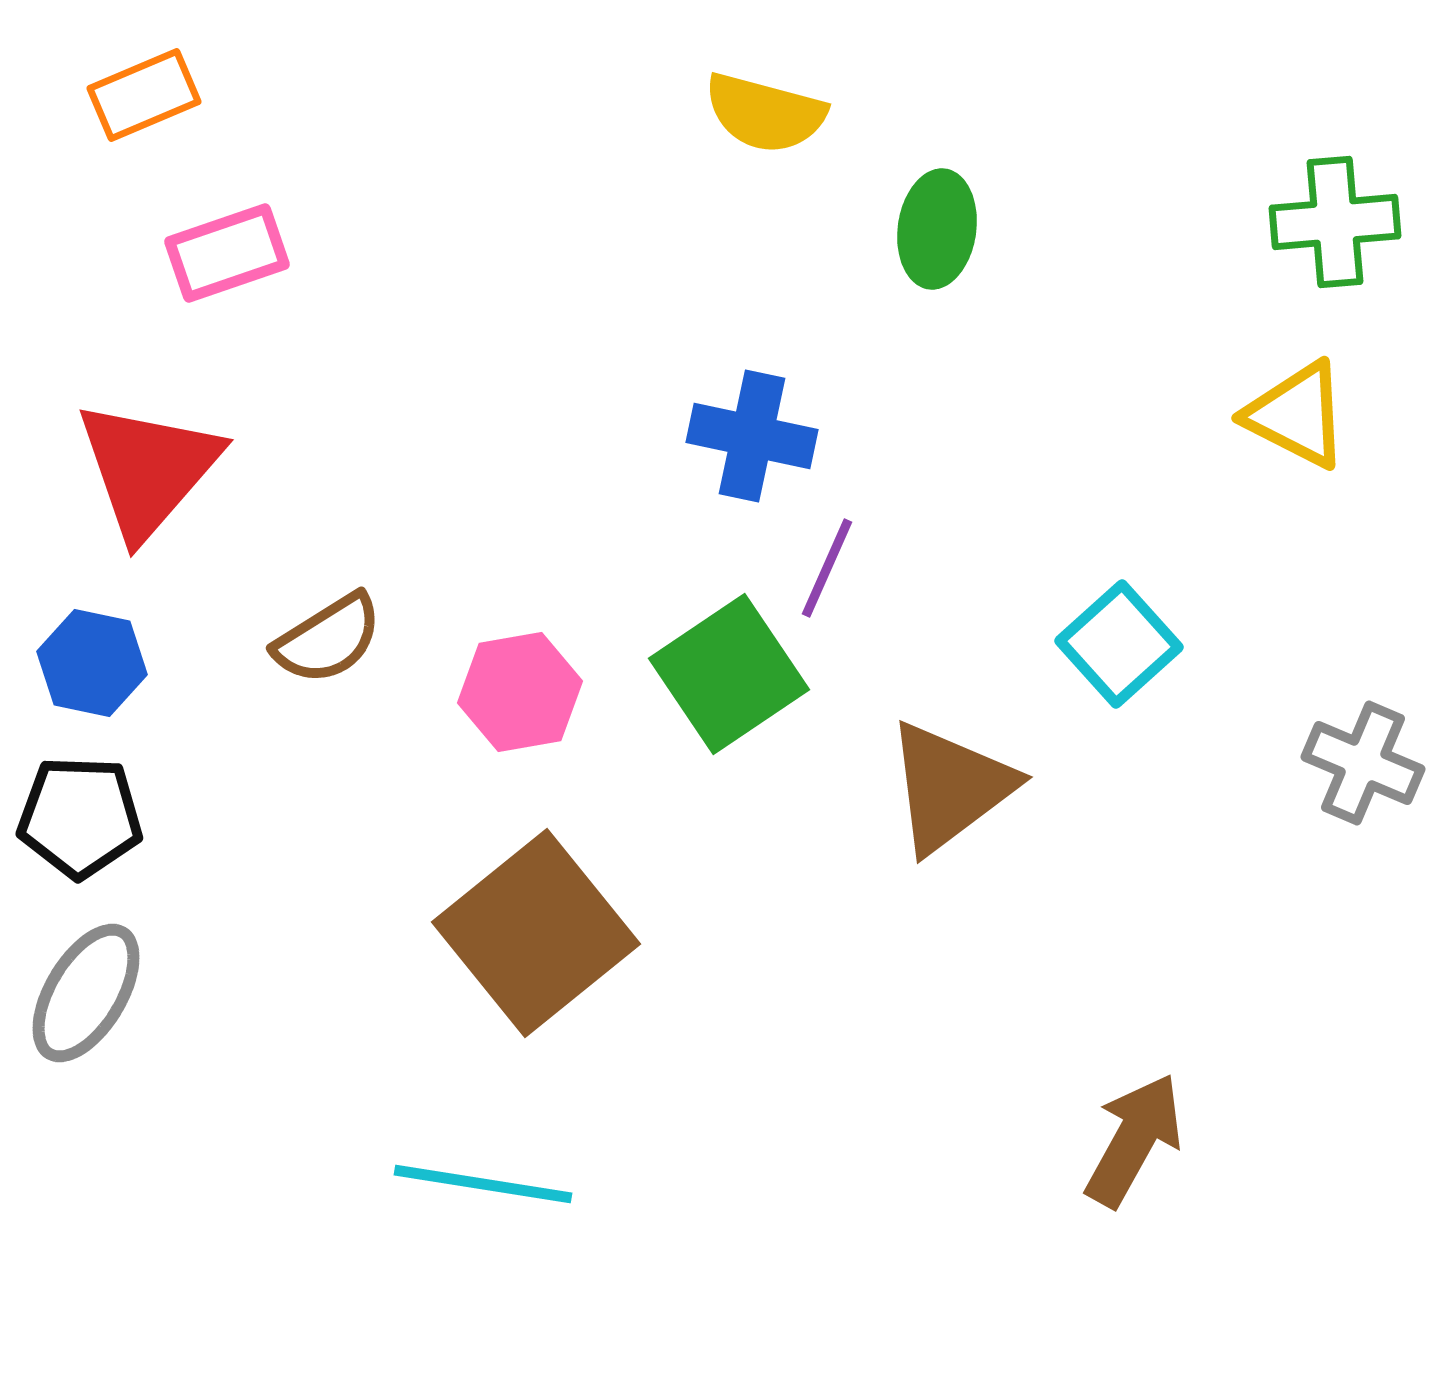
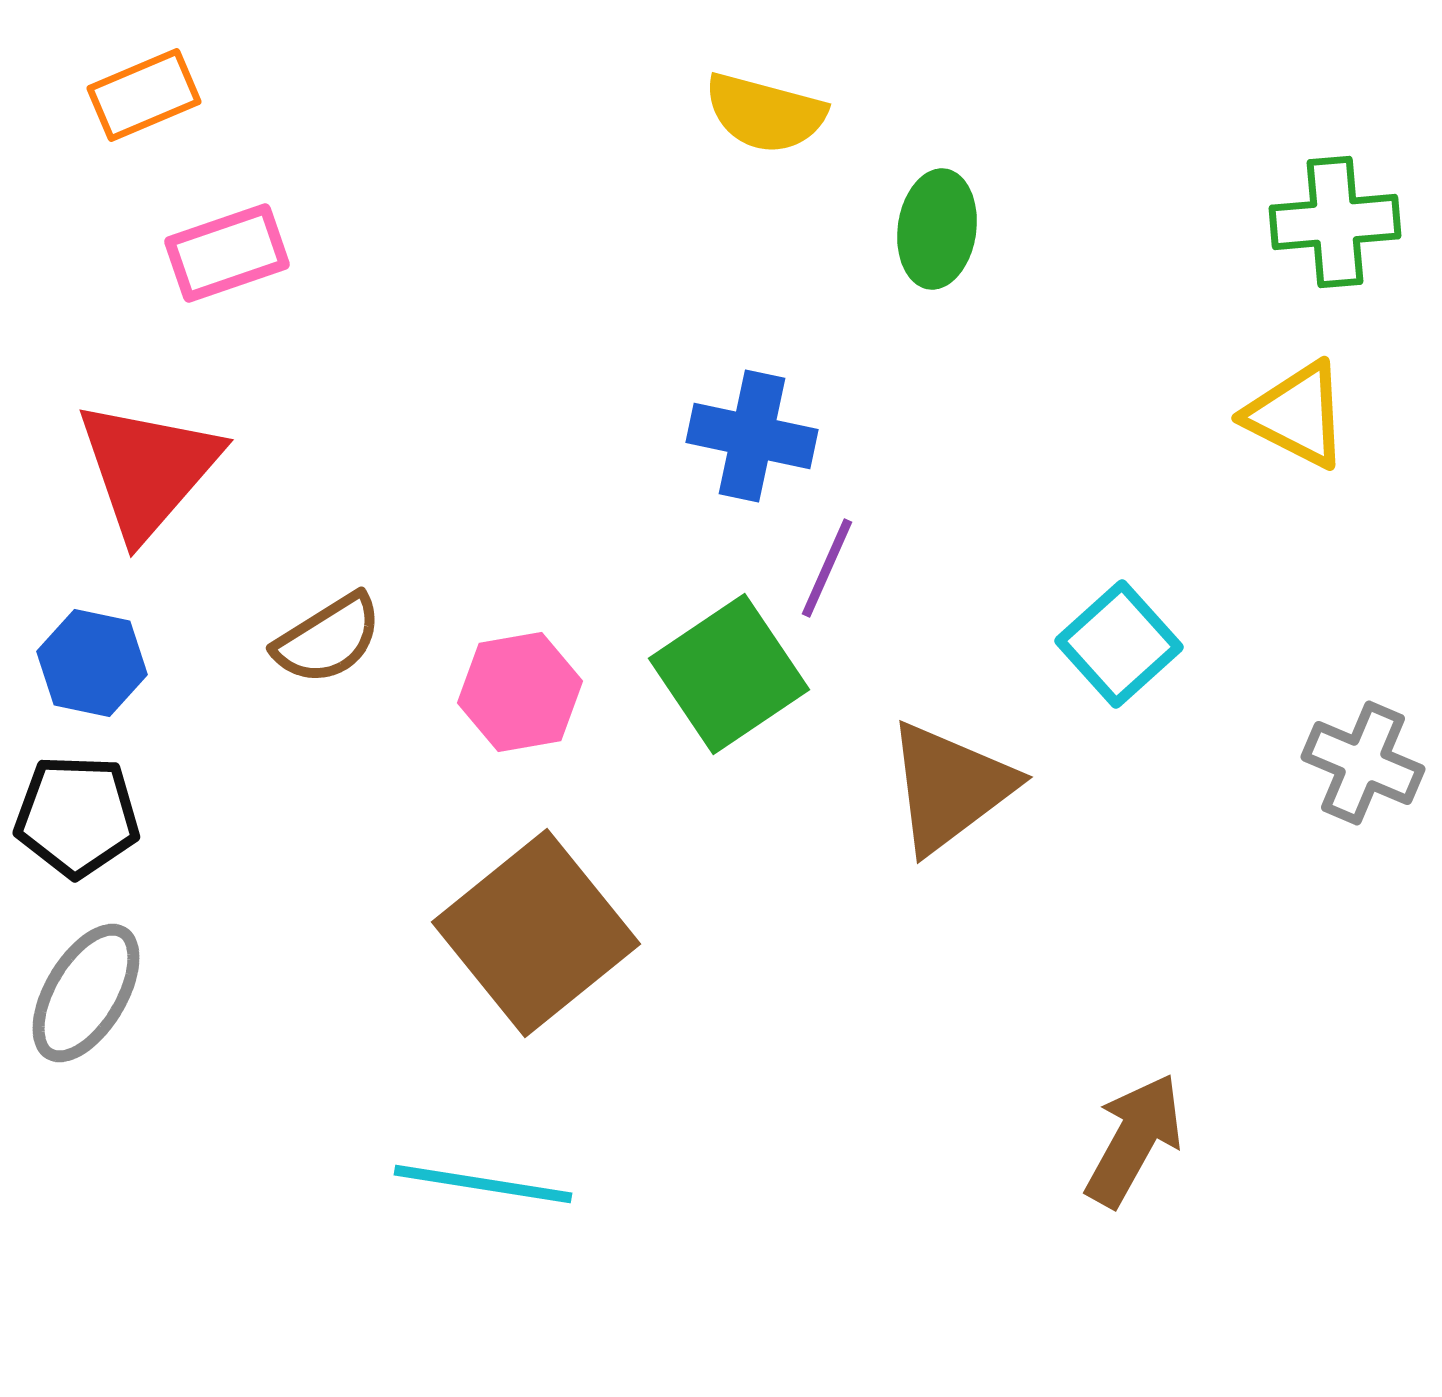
black pentagon: moved 3 px left, 1 px up
